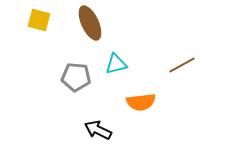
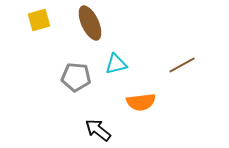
yellow square: rotated 30 degrees counterclockwise
black arrow: rotated 12 degrees clockwise
